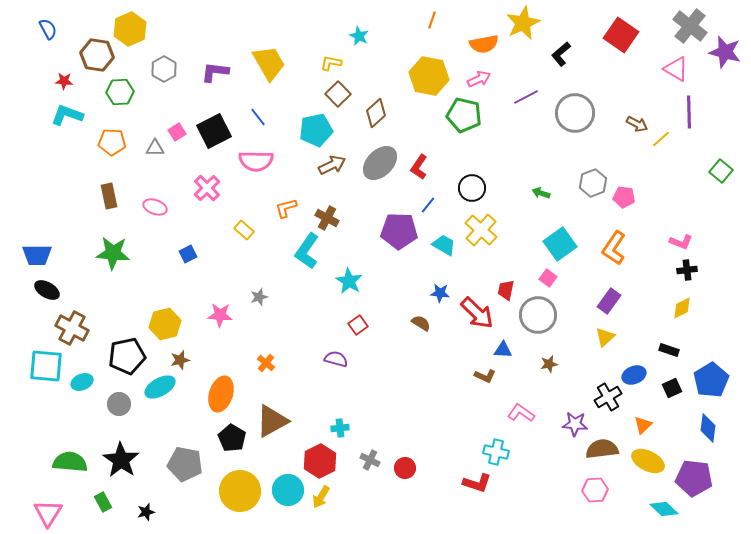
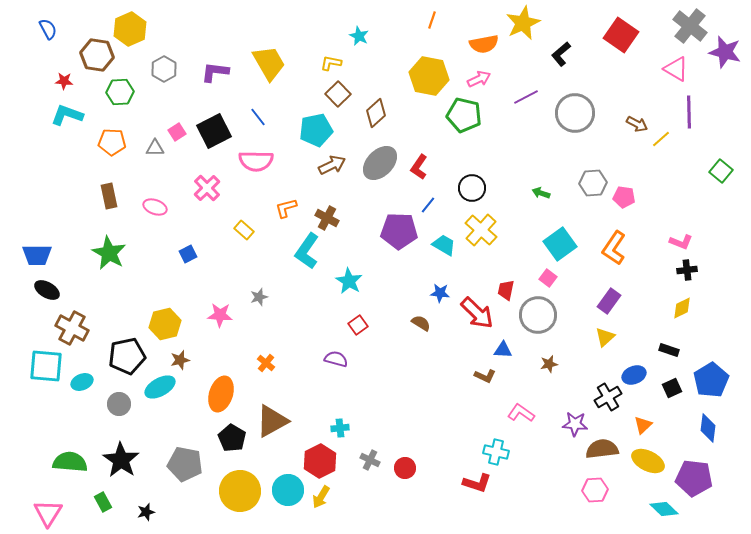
gray hexagon at (593, 183): rotated 16 degrees clockwise
green star at (113, 253): moved 4 px left; rotated 24 degrees clockwise
